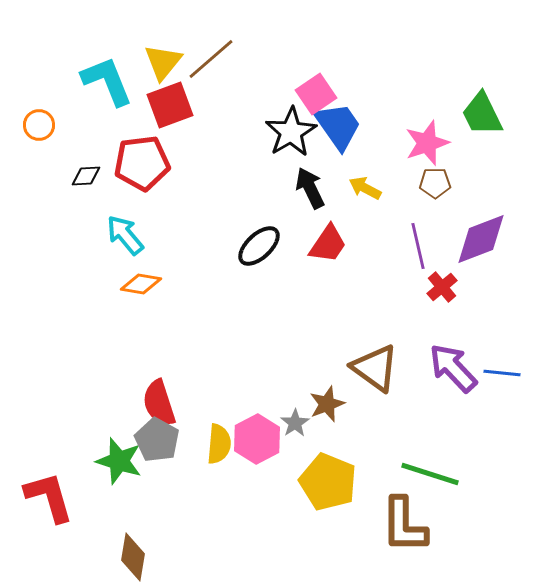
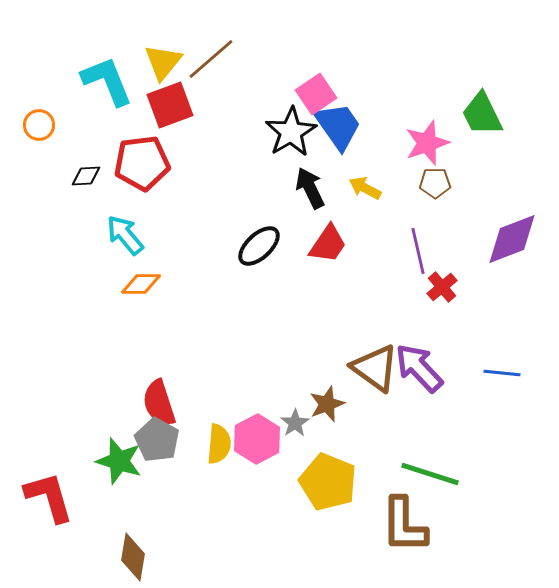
purple diamond: moved 31 px right
purple line: moved 5 px down
orange diamond: rotated 9 degrees counterclockwise
purple arrow: moved 34 px left
